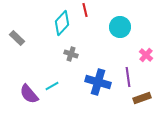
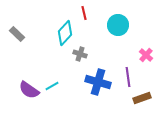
red line: moved 1 px left, 3 px down
cyan diamond: moved 3 px right, 10 px down
cyan circle: moved 2 px left, 2 px up
gray rectangle: moved 4 px up
gray cross: moved 9 px right
purple semicircle: moved 4 px up; rotated 15 degrees counterclockwise
